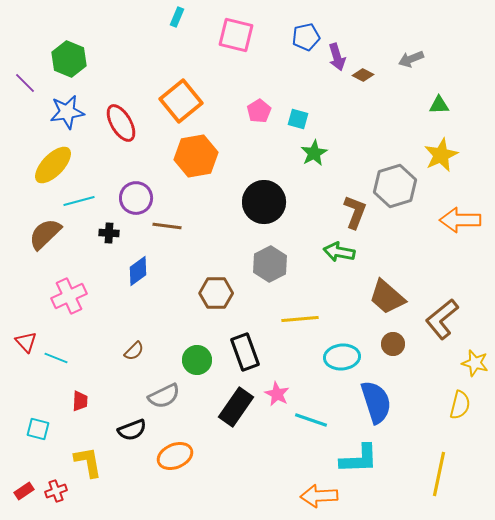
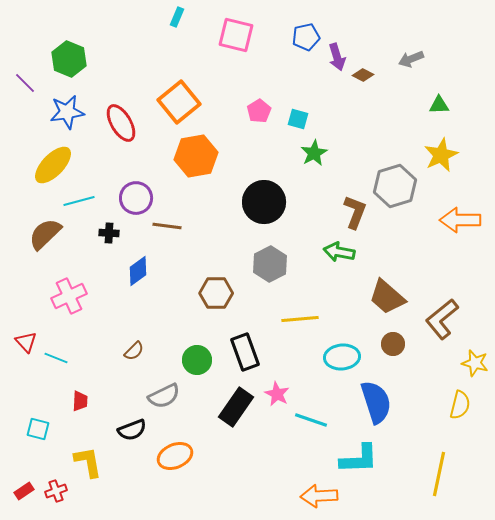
orange square at (181, 101): moved 2 px left, 1 px down
